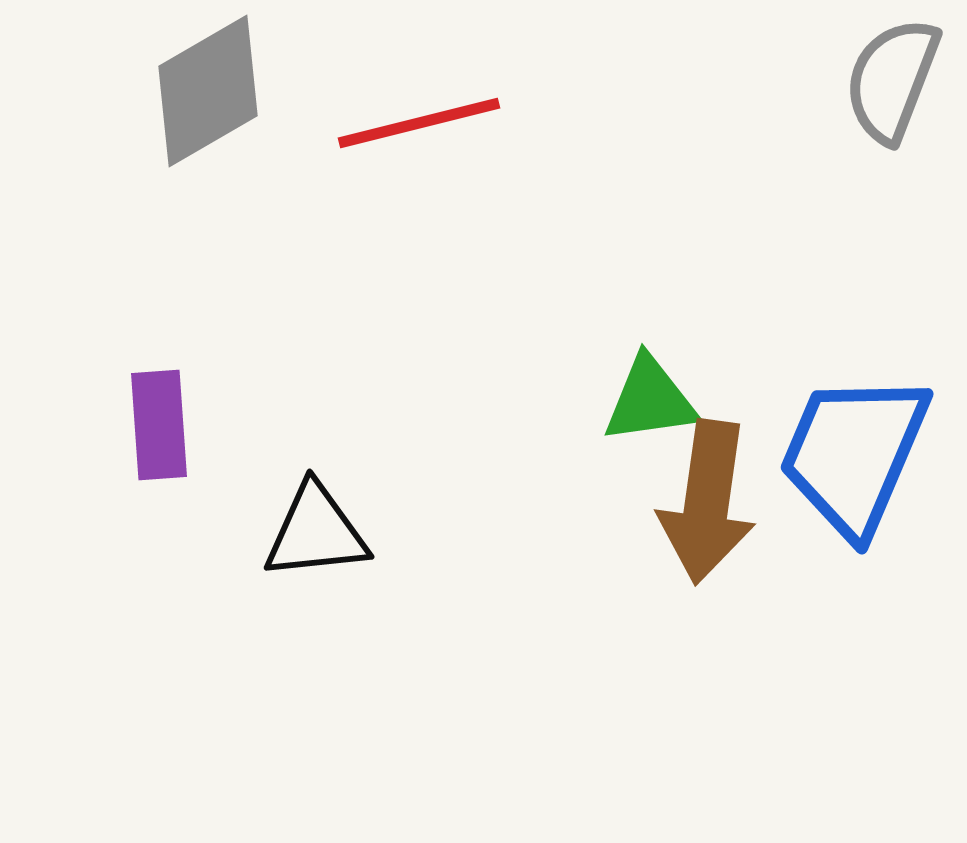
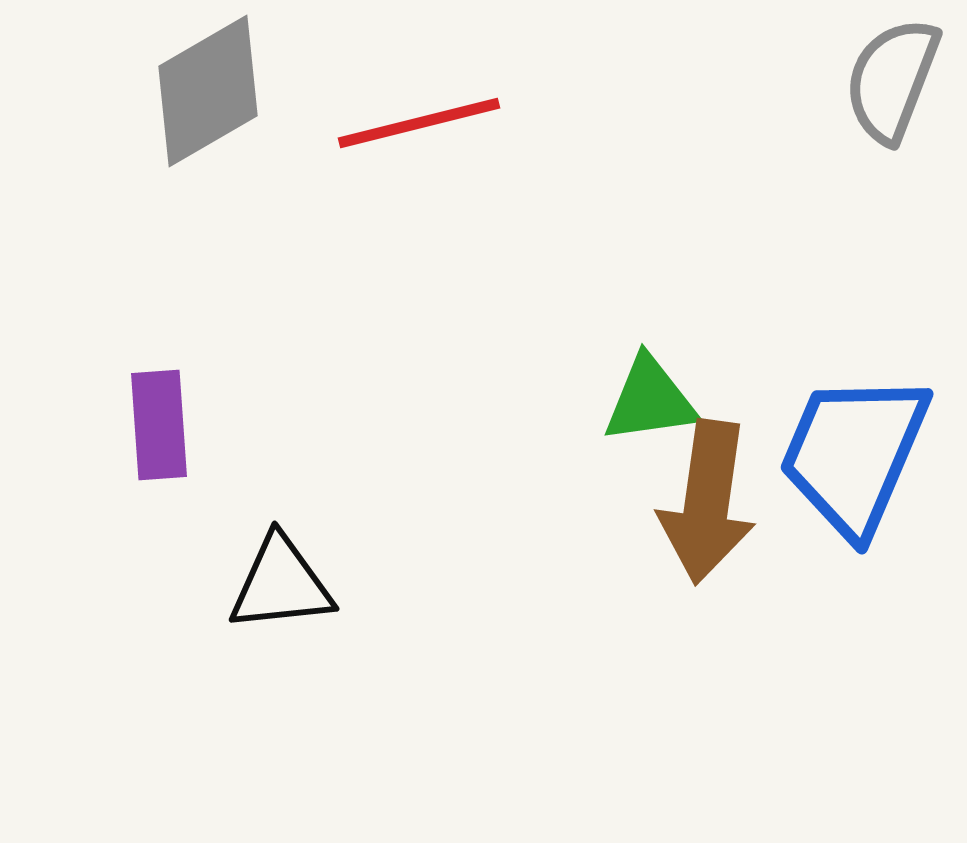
black triangle: moved 35 px left, 52 px down
